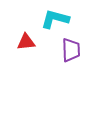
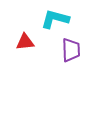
red triangle: moved 1 px left
